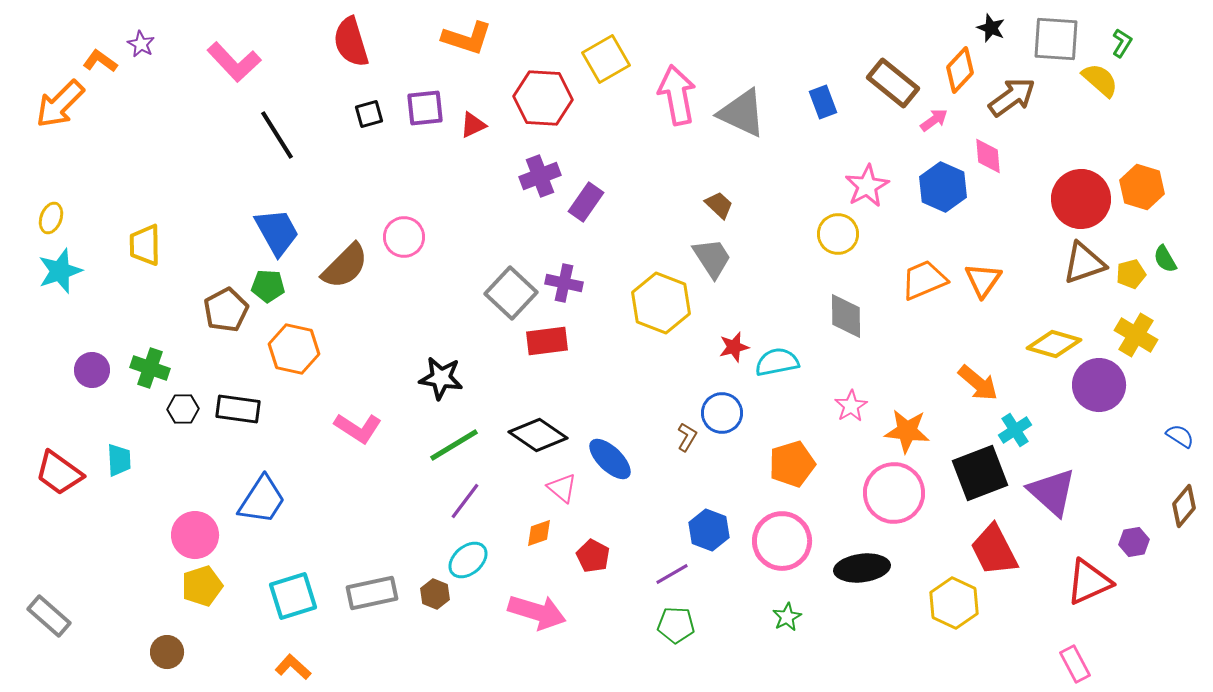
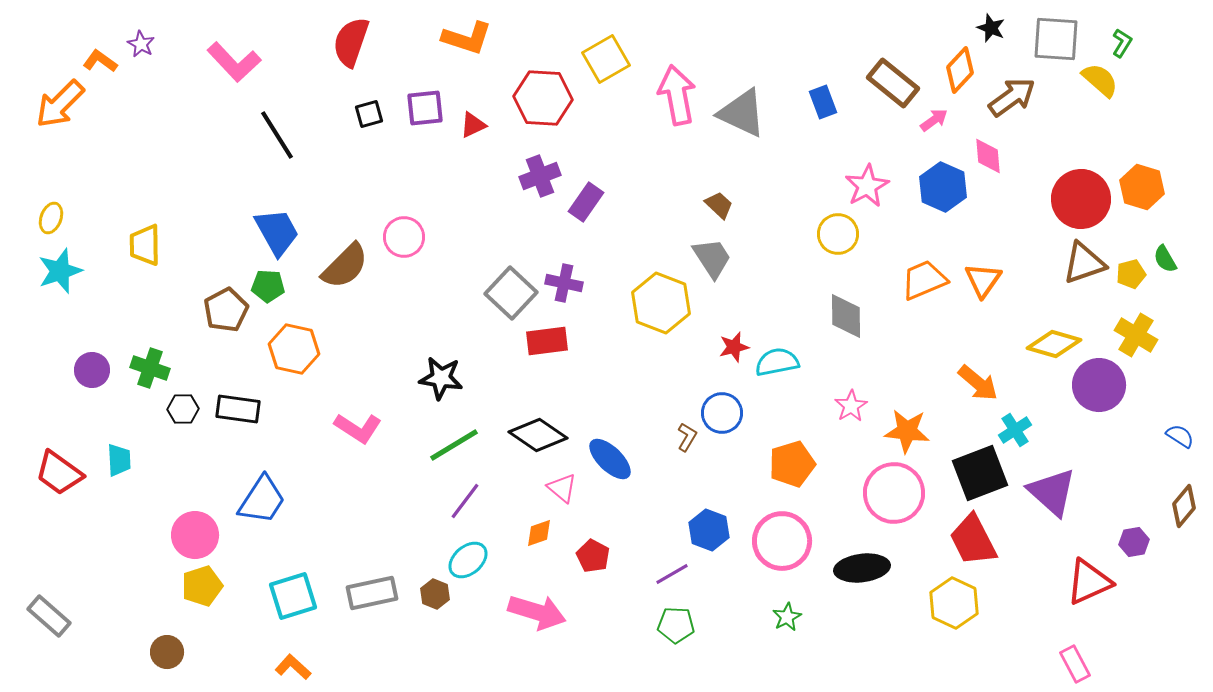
red semicircle at (351, 42): rotated 36 degrees clockwise
red trapezoid at (994, 550): moved 21 px left, 10 px up
